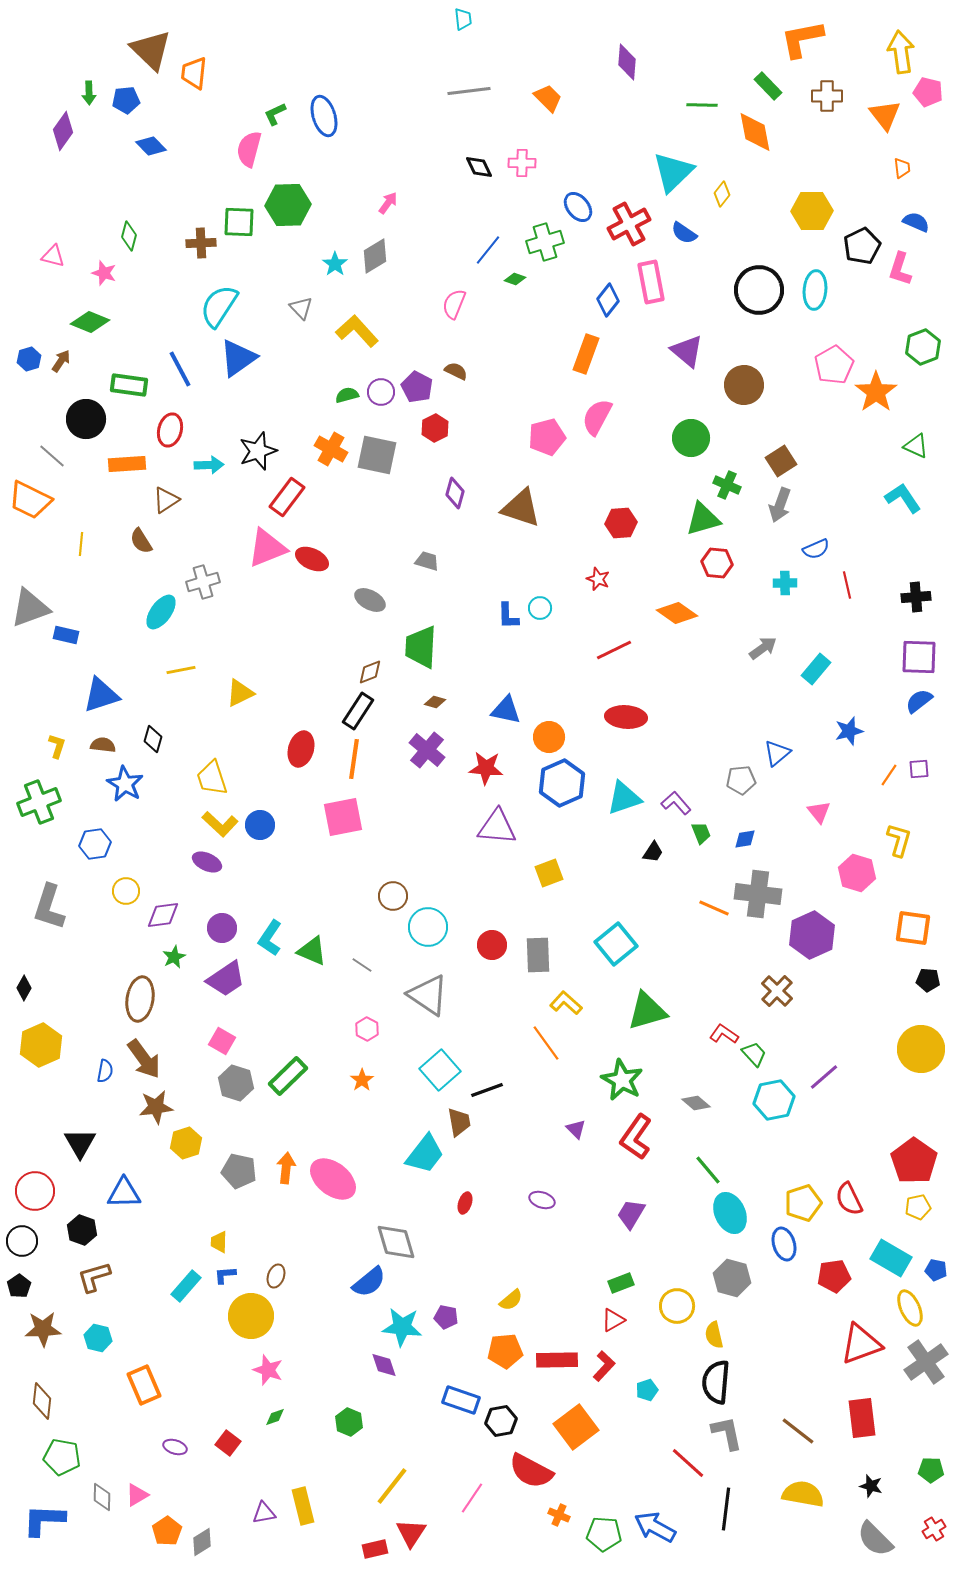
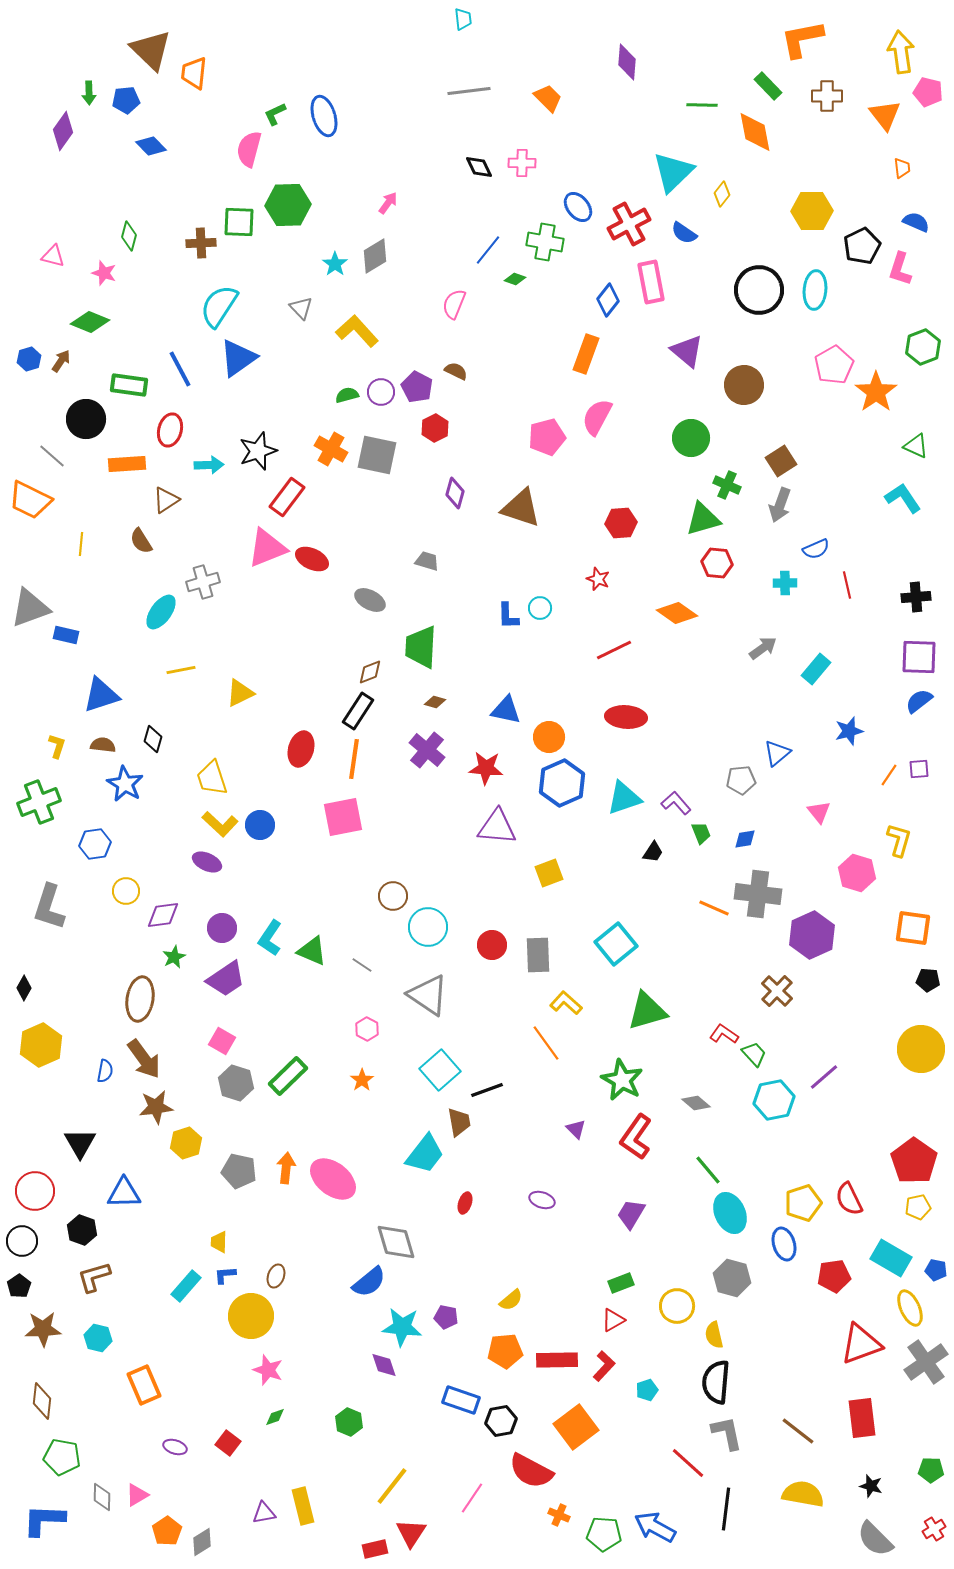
green cross at (545, 242): rotated 27 degrees clockwise
